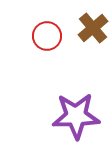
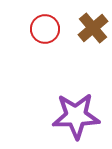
red circle: moved 2 px left, 7 px up
